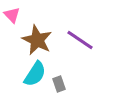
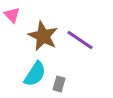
brown star: moved 6 px right, 4 px up
gray rectangle: rotated 35 degrees clockwise
